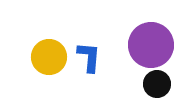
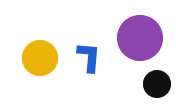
purple circle: moved 11 px left, 7 px up
yellow circle: moved 9 px left, 1 px down
